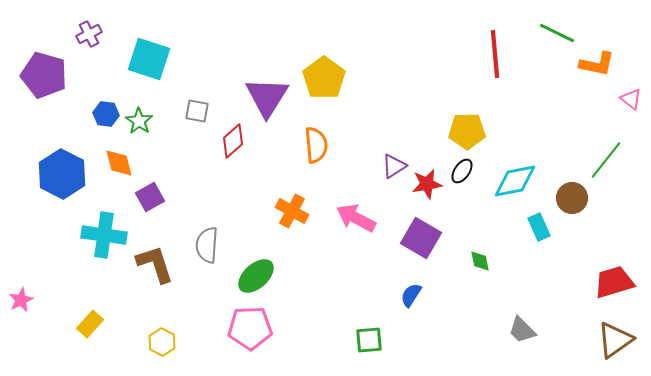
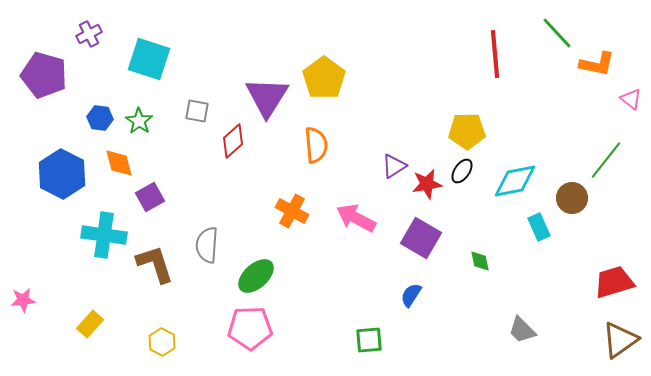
green line at (557, 33): rotated 21 degrees clockwise
blue hexagon at (106, 114): moved 6 px left, 4 px down
pink star at (21, 300): moved 2 px right; rotated 20 degrees clockwise
brown triangle at (615, 340): moved 5 px right
